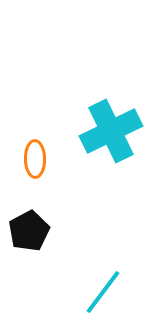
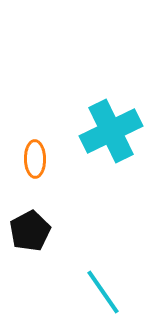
black pentagon: moved 1 px right
cyan line: rotated 72 degrees counterclockwise
